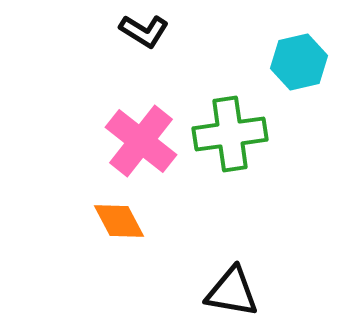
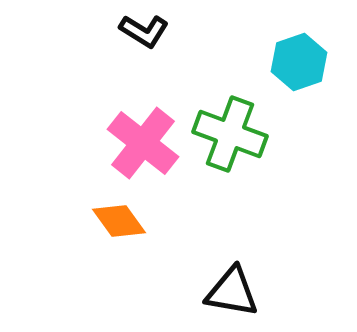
cyan hexagon: rotated 6 degrees counterclockwise
green cross: rotated 28 degrees clockwise
pink cross: moved 2 px right, 2 px down
orange diamond: rotated 8 degrees counterclockwise
